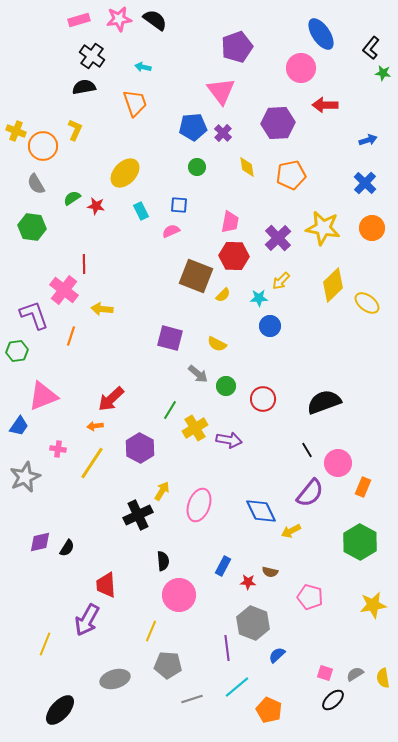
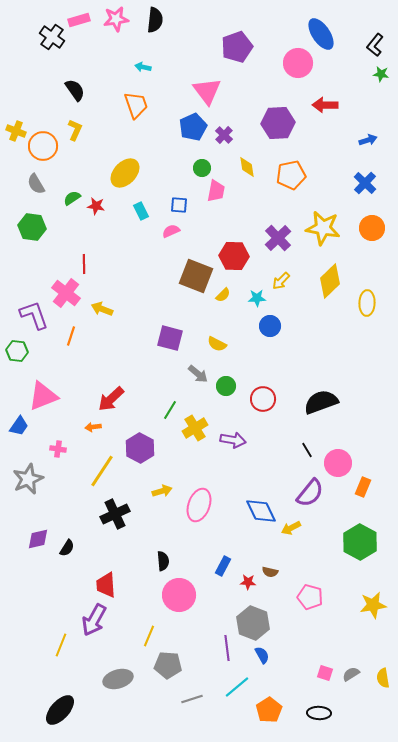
pink star at (119, 19): moved 3 px left
black semicircle at (155, 20): rotated 60 degrees clockwise
black L-shape at (371, 48): moved 4 px right, 3 px up
black cross at (92, 56): moved 40 px left, 19 px up
pink circle at (301, 68): moved 3 px left, 5 px up
green star at (383, 73): moved 2 px left, 1 px down
black semicircle at (84, 87): moved 9 px left, 3 px down; rotated 65 degrees clockwise
pink triangle at (221, 91): moved 14 px left
orange trapezoid at (135, 103): moved 1 px right, 2 px down
blue pentagon at (193, 127): rotated 20 degrees counterclockwise
purple cross at (223, 133): moved 1 px right, 2 px down
green circle at (197, 167): moved 5 px right, 1 px down
pink trapezoid at (230, 222): moved 14 px left, 31 px up
yellow diamond at (333, 285): moved 3 px left, 4 px up
pink cross at (64, 290): moved 2 px right, 3 px down
cyan star at (259, 298): moved 2 px left
yellow ellipse at (367, 303): rotated 55 degrees clockwise
yellow arrow at (102, 309): rotated 15 degrees clockwise
green hexagon at (17, 351): rotated 15 degrees clockwise
black semicircle at (324, 402): moved 3 px left
orange arrow at (95, 426): moved 2 px left, 1 px down
purple arrow at (229, 440): moved 4 px right
yellow line at (92, 463): moved 10 px right, 8 px down
gray star at (25, 477): moved 3 px right, 2 px down
yellow arrow at (162, 491): rotated 42 degrees clockwise
black cross at (138, 515): moved 23 px left, 1 px up
yellow arrow at (291, 531): moved 3 px up
purple diamond at (40, 542): moved 2 px left, 3 px up
purple arrow at (87, 620): moved 7 px right
yellow line at (151, 631): moved 2 px left, 5 px down
yellow line at (45, 644): moved 16 px right, 1 px down
blue semicircle at (277, 655): moved 15 px left; rotated 102 degrees clockwise
gray semicircle at (355, 674): moved 4 px left
gray ellipse at (115, 679): moved 3 px right
black ellipse at (333, 700): moved 14 px left, 13 px down; rotated 45 degrees clockwise
orange pentagon at (269, 710): rotated 15 degrees clockwise
